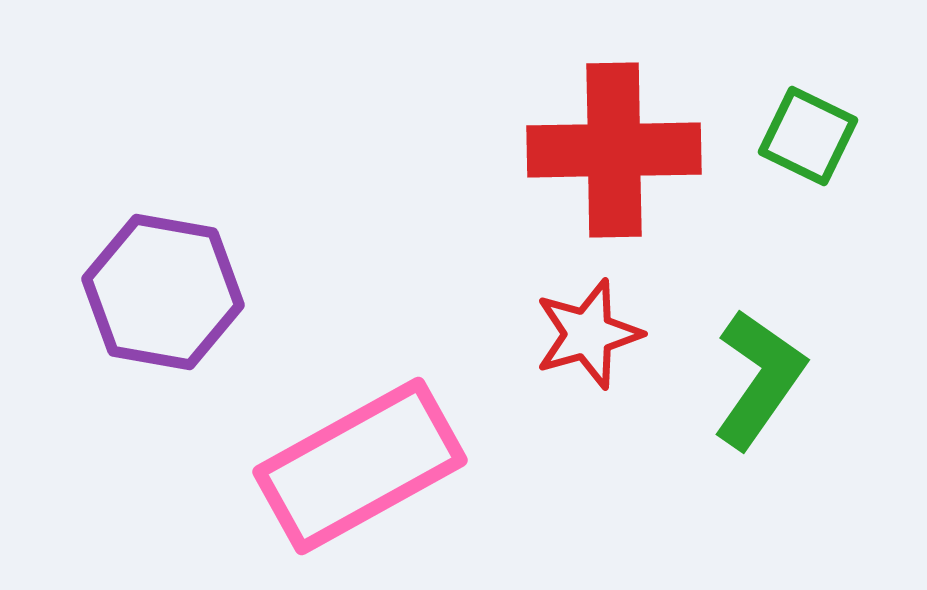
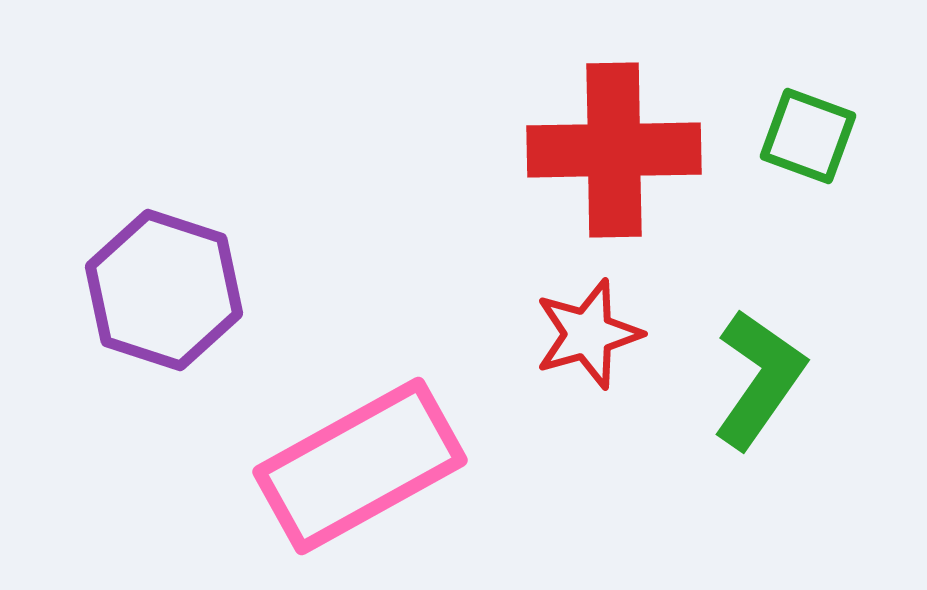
green square: rotated 6 degrees counterclockwise
purple hexagon: moved 1 px right, 2 px up; rotated 8 degrees clockwise
